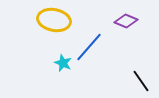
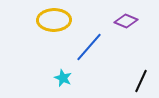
yellow ellipse: rotated 12 degrees counterclockwise
cyan star: moved 15 px down
black line: rotated 60 degrees clockwise
